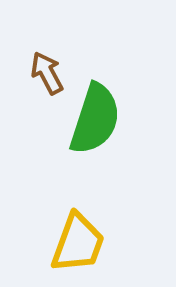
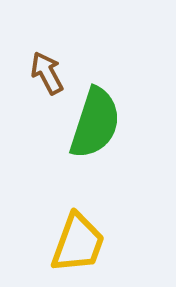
green semicircle: moved 4 px down
